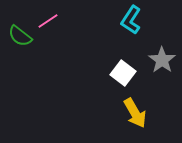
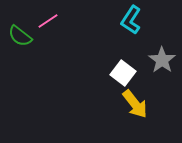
yellow arrow: moved 9 px up; rotated 8 degrees counterclockwise
